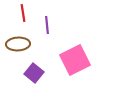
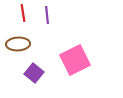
purple line: moved 10 px up
